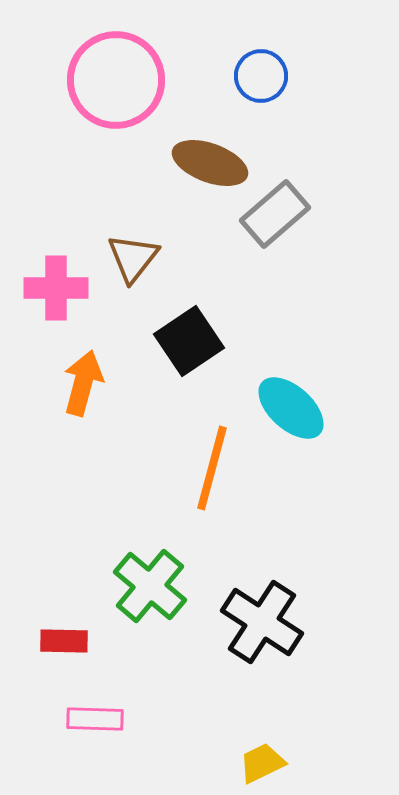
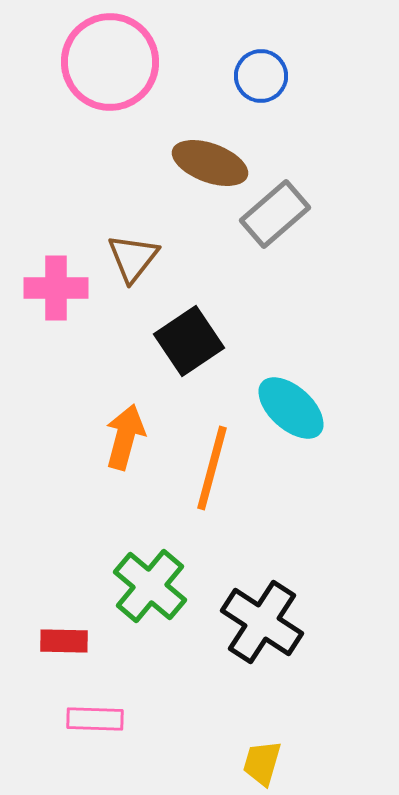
pink circle: moved 6 px left, 18 px up
orange arrow: moved 42 px right, 54 px down
yellow trapezoid: rotated 48 degrees counterclockwise
